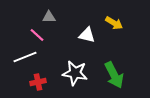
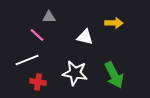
yellow arrow: rotated 30 degrees counterclockwise
white triangle: moved 2 px left, 2 px down
white line: moved 2 px right, 3 px down
red cross: rotated 21 degrees clockwise
